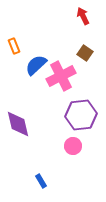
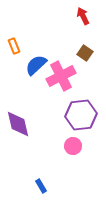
blue rectangle: moved 5 px down
